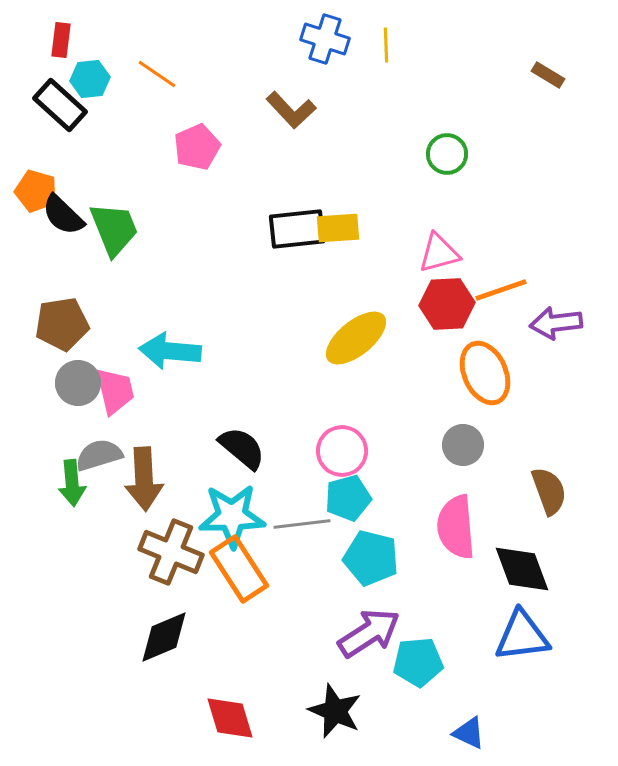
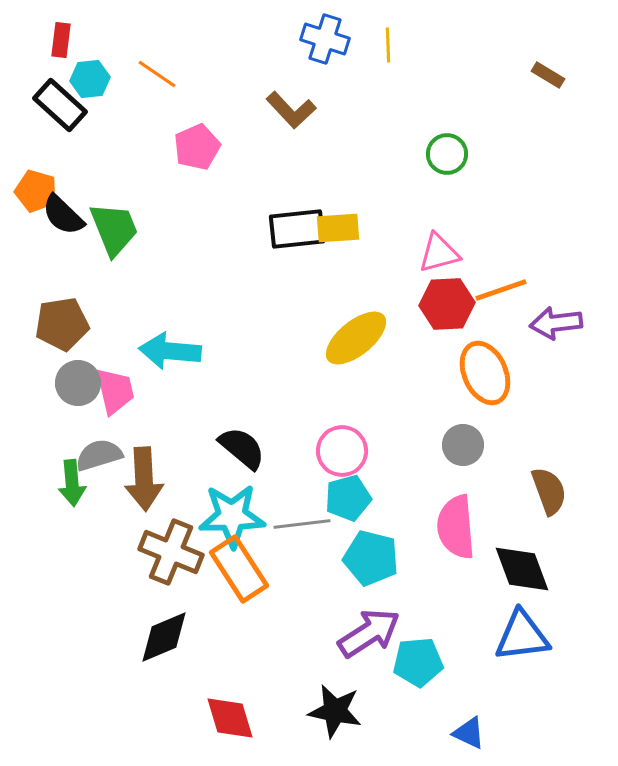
yellow line at (386, 45): moved 2 px right
black star at (335, 711): rotated 12 degrees counterclockwise
